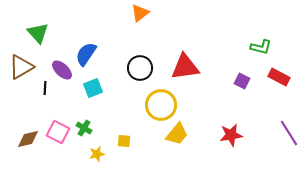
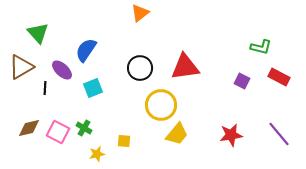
blue semicircle: moved 4 px up
purple line: moved 10 px left, 1 px down; rotated 8 degrees counterclockwise
brown diamond: moved 1 px right, 11 px up
